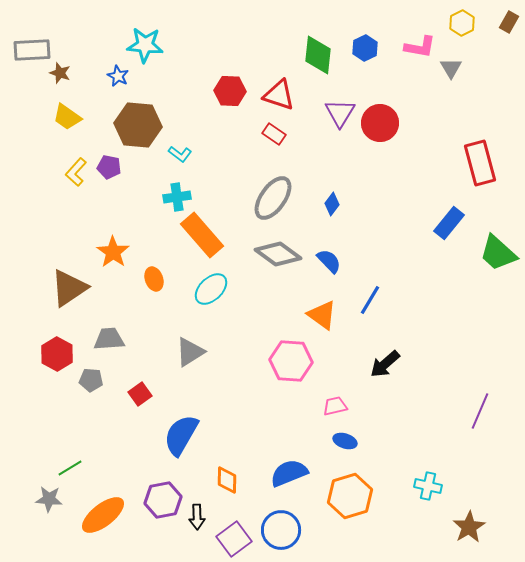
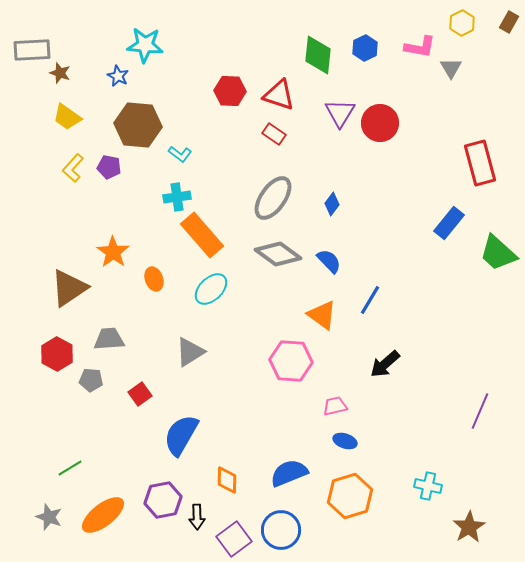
yellow L-shape at (76, 172): moved 3 px left, 4 px up
gray star at (49, 499): moved 18 px down; rotated 16 degrees clockwise
